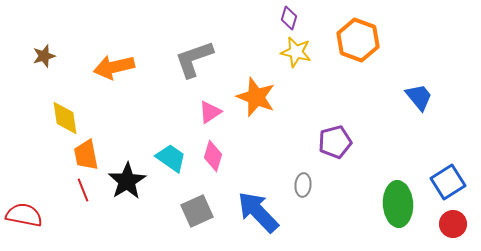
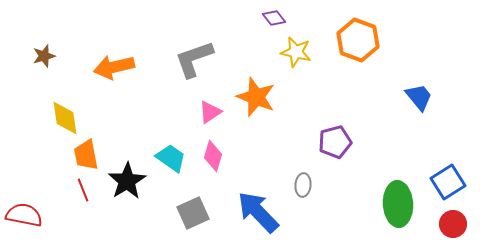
purple diamond: moved 15 px left; rotated 55 degrees counterclockwise
gray square: moved 4 px left, 2 px down
